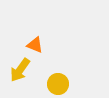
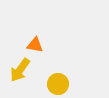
orange triangle: rotated 12 degrees counterclockwise
